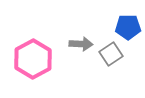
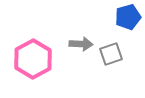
blue pentagon: moved 10 px up; rotated 15 degrees counterclockwise
gray square: rotated 15 degrees clockwise
